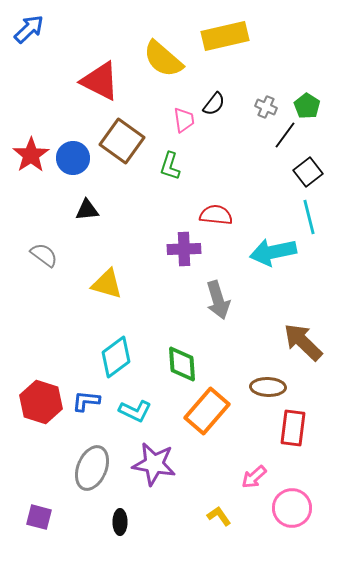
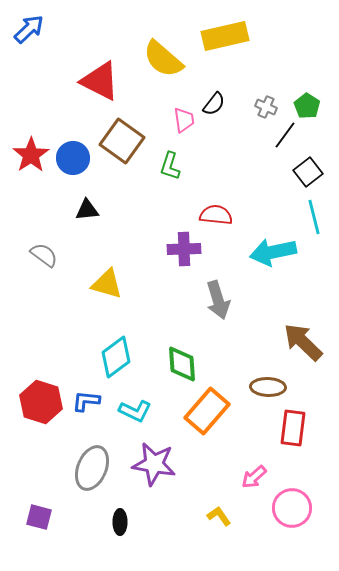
cyan line: moved 5 px right
